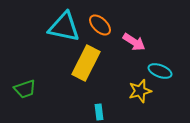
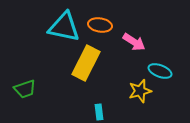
orange ellipse: rotated 35 degrees counterclockwise
